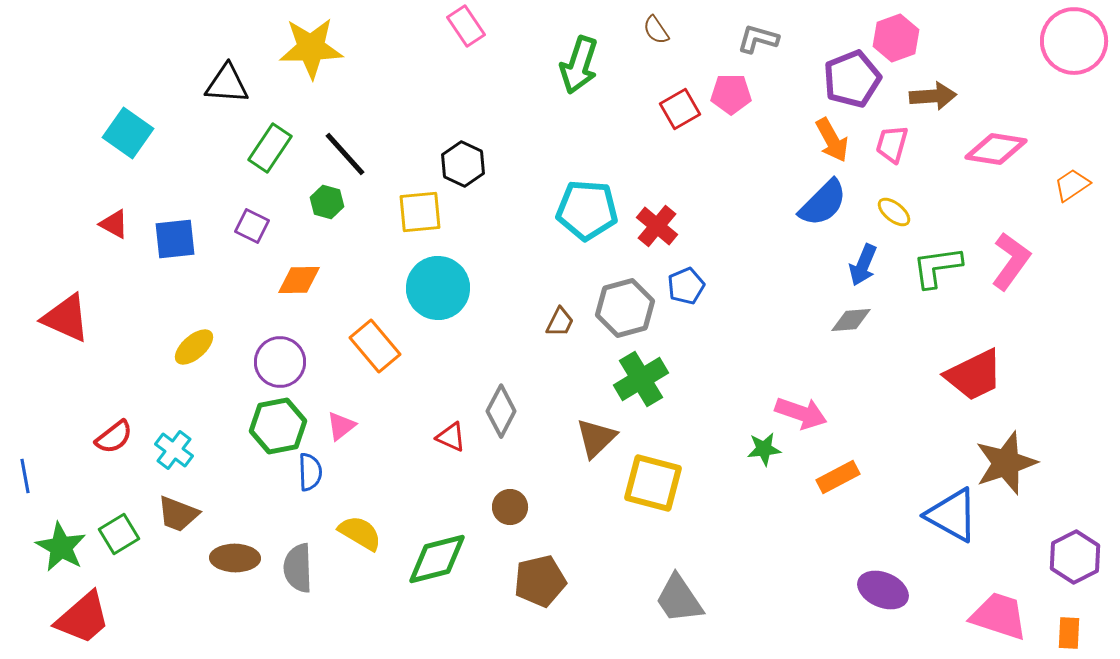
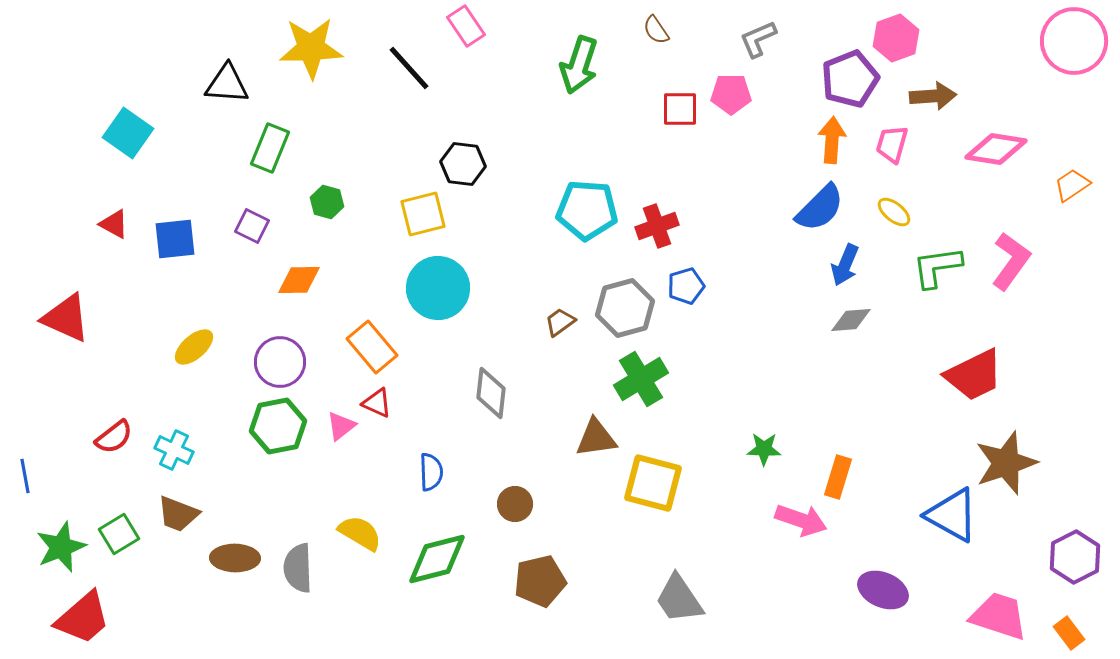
gray L-shape at (758, 39): rotated 39 degrees counterclockwise
purple pentagon at (852, 79): moved 2 px left
red square at (680, 109): rotated 30 degrees clockwise
orange arrow at (832, 140): rotated 147 degrees counterclockwise
green rectangle at (270, 148): rotated 12 degrees counterclockwise
black line at (345, 154): moved 64 px right, 86 px up
black hexagon at (463, 164): rotated 18 degrees counterclockwise
blue semicircle at (823, 203): moved 3 px left, 5 px down
yellow square at (420, 212): moved 3 px right, 2 px down; rotated 9 degrees counterclockwise
red cross at (657, 226): rotated 30 degrees clockwise
blue arrow at (863, 265): moved 18 px left
blue pentagon at (686, 286): rotated 6 degrees clockwise
brown trapezoid at (560, 322): rotated 152 degrees counterclockwise
orange rectangle at (375, 346): moved 3 px left, 1 px down
gray diamond at (501, 411): moved 10 px left, 18 px up; rotated 21 degrees counterclockwise
pink arrow at (801, 413): moved 107 px down
red triangle at (451, 437): moved 74 px left, 34 px up
brown triangle at (596, 438): rotated 36 degrees clockwise
green star at (764, 449): rotated 8 degrees clockwise
cyan cross at (174, 450): rotated 12 degrees counterclockwise
blue semicircle at (310, 472): moved 121 px right
orange rectangle at (838, 477): rotated 45 degrees counterclockwise
brown circle at (510, 507): moved 5 px right, 3 px up
green star at (61, 547): rotated 21 degrees clockwise
orange rectangle at (1069, 633): rotated 40 degrees counterclockwise
